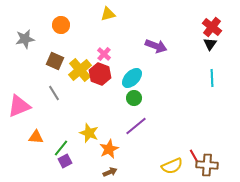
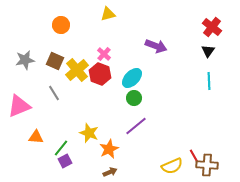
gray star: moved 21 px down
black triangle: moved 2 px left, 7 px down
yellow cross: moved 3 px left
cyan line: moved 3 px left, 3 px down
